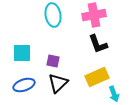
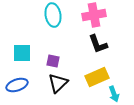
blue ellipse: moved 7 px left
